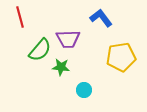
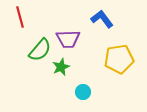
blue L-shape: moved 1 px right, 1 px down
yellow pentagon: moved 2 px left, 2 px down
green star: rotated 30 degrees counterclockwise
cyan circle: moved 1 px left, 2 px down
